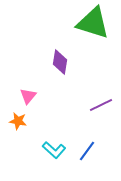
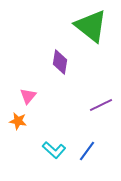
green triangle: moved 2 px left, 3 px down; rotated 21 degrees clockwise
